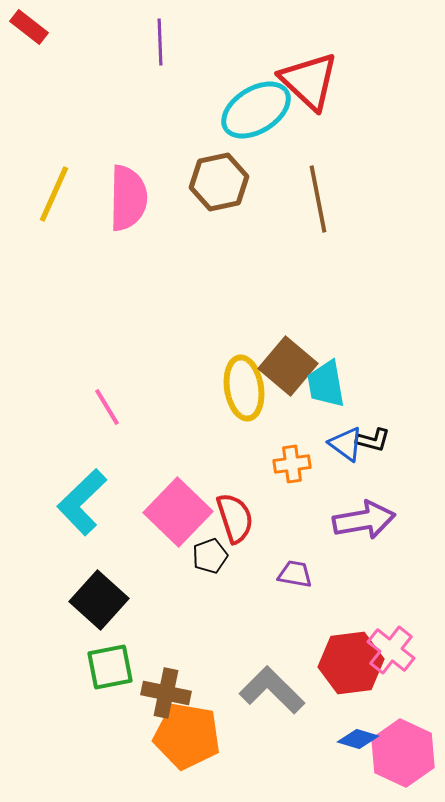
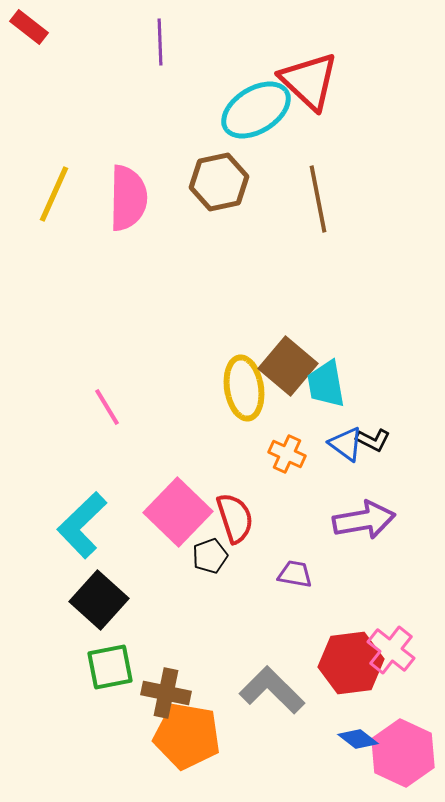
black L-shape: rotated 12 degrees clockwise
orange cross: moved 5 px left, 10 px up; rotated 33 degrees clockwise
cyan L-shape: moved 23 px down
blue diamond: rotated 21 degrees clockwise
